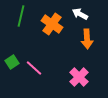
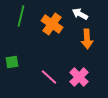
green square: rotated 24 degrees clockwise
pink line: moved 15 px right, 9 px down
